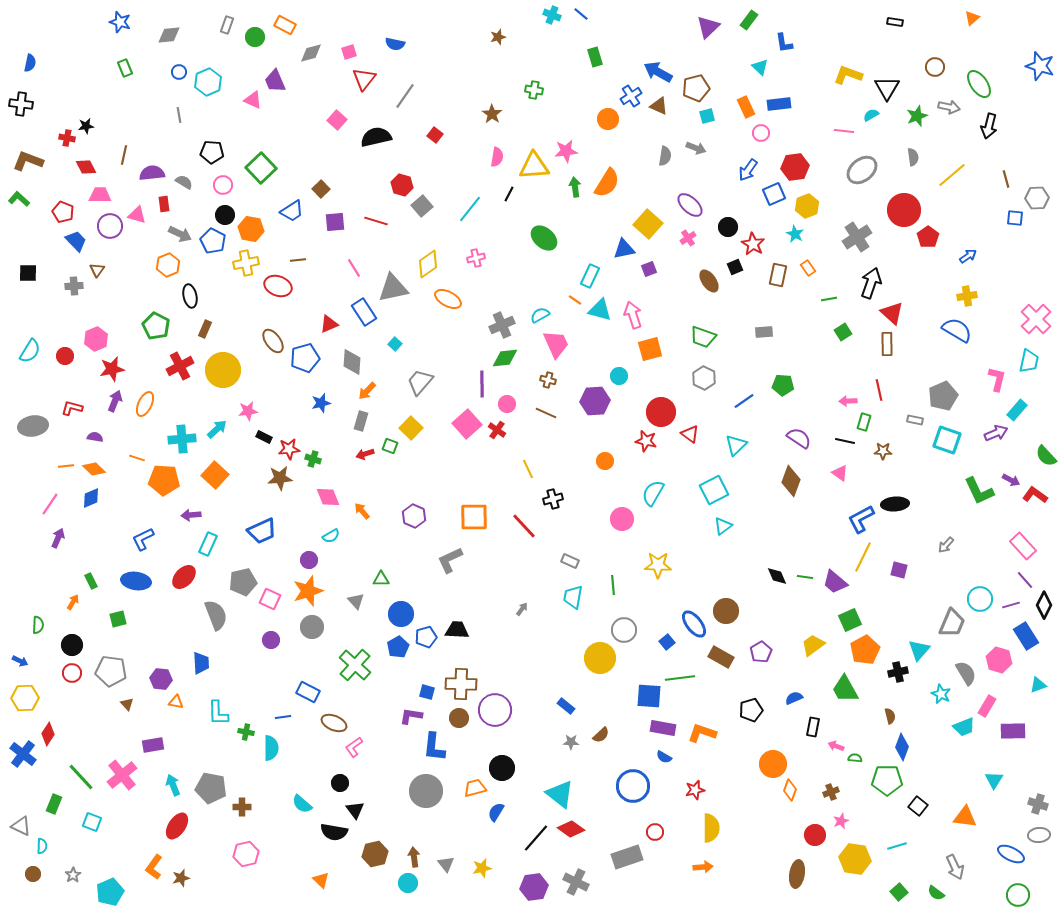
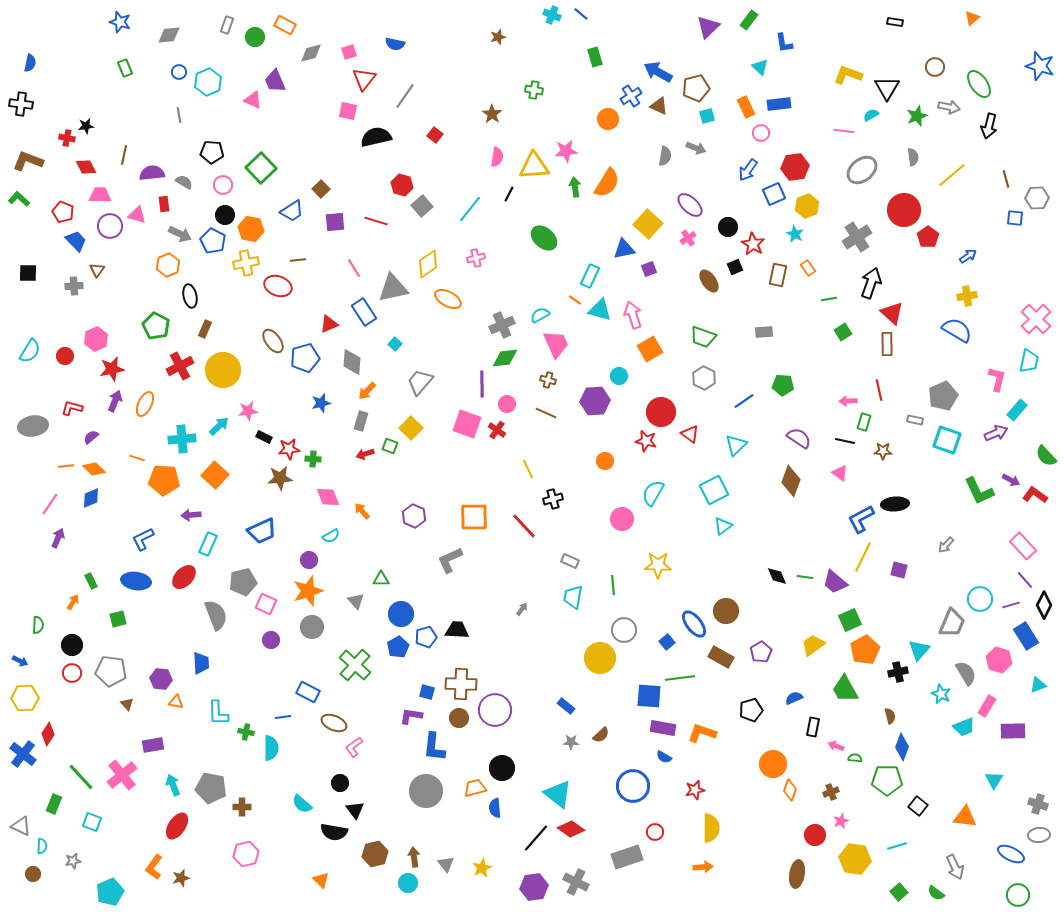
pink square at (337, 120): moved 11 px right, 9 px up; rotated 30 degrees counterclockwise
orange square at (650, 349): rotated 15 degrees counterclockwise
pink square at (467, 424): rotated 28 degrees counterclockwise
cyan arrow at (217, 429): moved 2 px right, 3 px up
purple semicircle at (95, 437): moved 4 px left; rotated 49 degrees counterclockwise
green cross at (313, 459): rotated 14 degrees counterclockwise
pink square at (270, 599): moved 4 px left, 5 px down
cyan triangle at (560, 794): moved 2 px left
blue semicircle at (496, 812): moved 1 px left, 4 px up; rotated 36 degrees counterclockwise
yellow star at (482, 868): rotated 12 degrees counterclockwise
gray star at (73, 875): moved 14 px up; rotated 21 degrees clockwise
